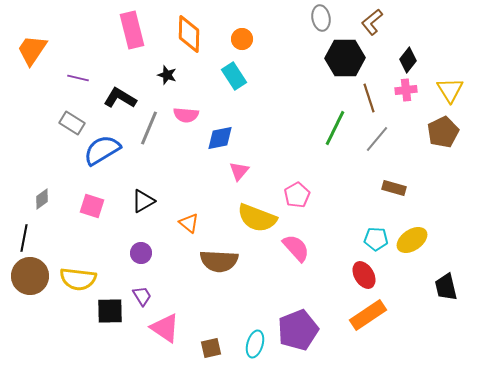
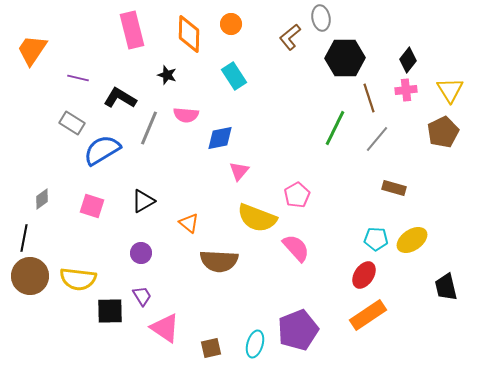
brown L-shape at (372, 22): moved 82 px left, 15 px down
orange circle at (242, 39): moved 11 px left, 15 px up
red ellipse at (364, 275): rotated 64 degrees clockwise
